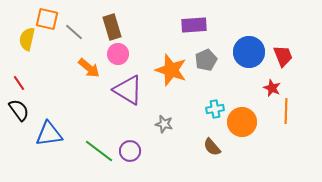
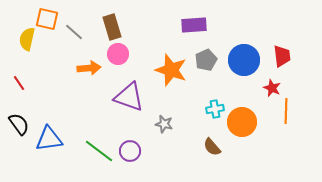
blue circle: moved 5 px left, 8 px down
red trapezoid: moved 1 px left; rotated 15 degrees clockwise
orange arrow: rotated 45 degrees counterclockwise
purple triangle: moved 1 px right, 7 px down; rotated 12 degrees counterclockwise
black semicircle: moved 14 px down
blue triangle: moved 5 px down
